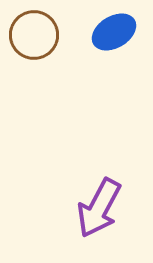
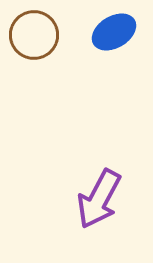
purple arrow: moved 9 px up
